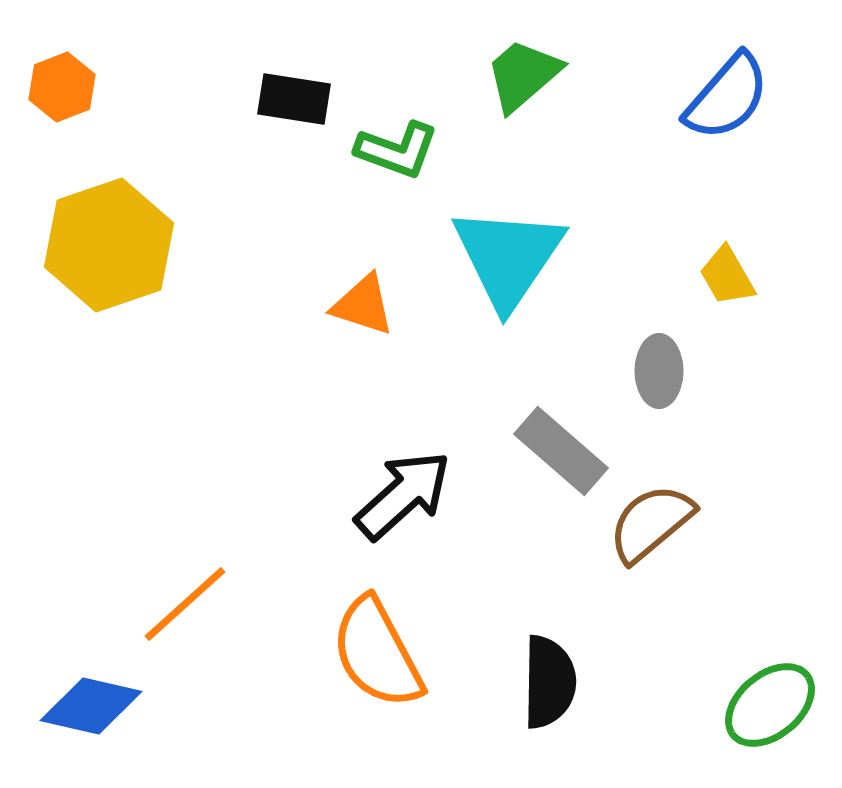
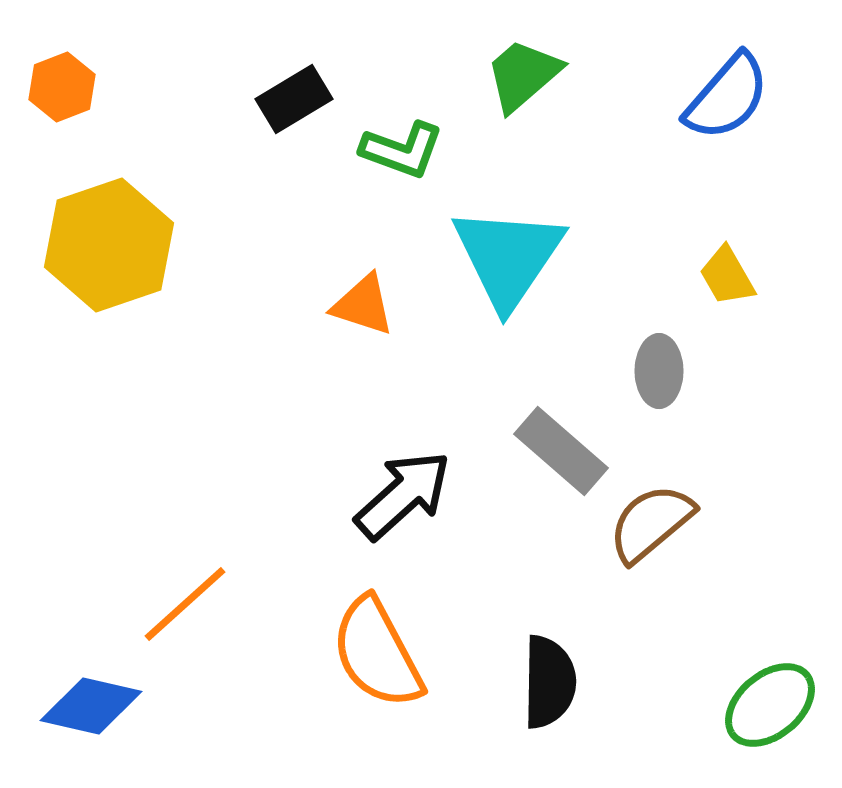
black rectangle: rotated 40 degrees counterclockwise
green L-shape: moved 5 px right
